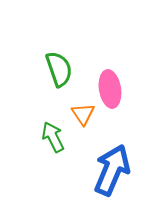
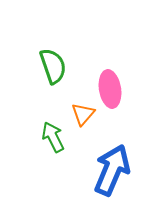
green semicircle: moved 6 px left, 3 px up
orange triangle: rotated 15 degrees clockwise
